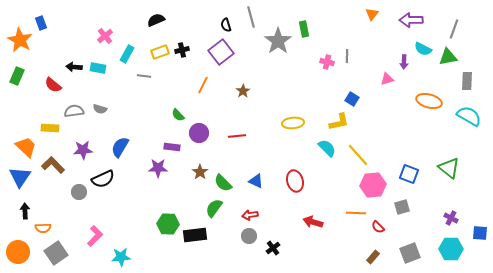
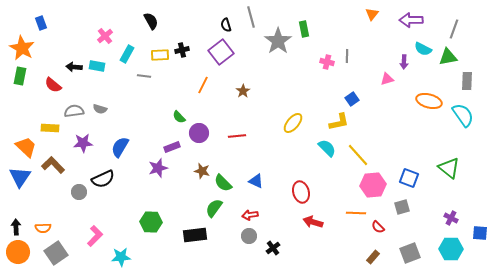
black semicircle at (156, 20): moved 5 px left, 1 px down; rotated 84 degrees clockwise
orange star at (20, 40): moved 2 px right, 8 px down
yellow rectangle at (160, 52): moved 3 px down; rotated 18 degrees clockwise
cyan rectangle at (98, 68): moved 1 px left, 2 px up
green rectangle at (17, 76): moved 3 px right; rotated 12 degrees counterclockwise
blue square at (352, 99): rotated 24 degrees clockwise
green semicircle at (178, 115): moved 1 px right, 2 px down
cyan semicircle at (469, 116): moved 6 px left, 1 px up; rotated 25 degrees clockwise
yellow ellipse at (293, 123): rotated 45 degrees counterclockwise
purple rectangle at (172, 147): rotated 28 degrees counterclockwise
purple star at (83, 150): moved 7 px up
purple star at (158, 168): rotated 18 degrees counterclockwise
brown star at (200, 172): moved 2 px right, 1 px up; rotated 21 degrees counterclockwise
blue square at (409, 174): moved 4 px down
red ellipse at (295, 181): moved 6 px right, 11 px down
black arrow at (25, 211): moved 9 px left, 16 px down
green hexagon at (168, 224): moved 17 px left, 2 px up
